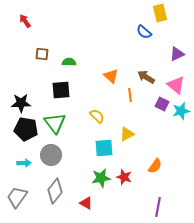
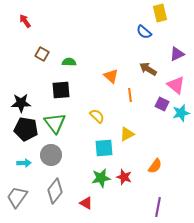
brown square: rotated 24 degrees clockwise
brown arrow: moved 2 px right, 8 px up
cyan star: moved 2 px down
